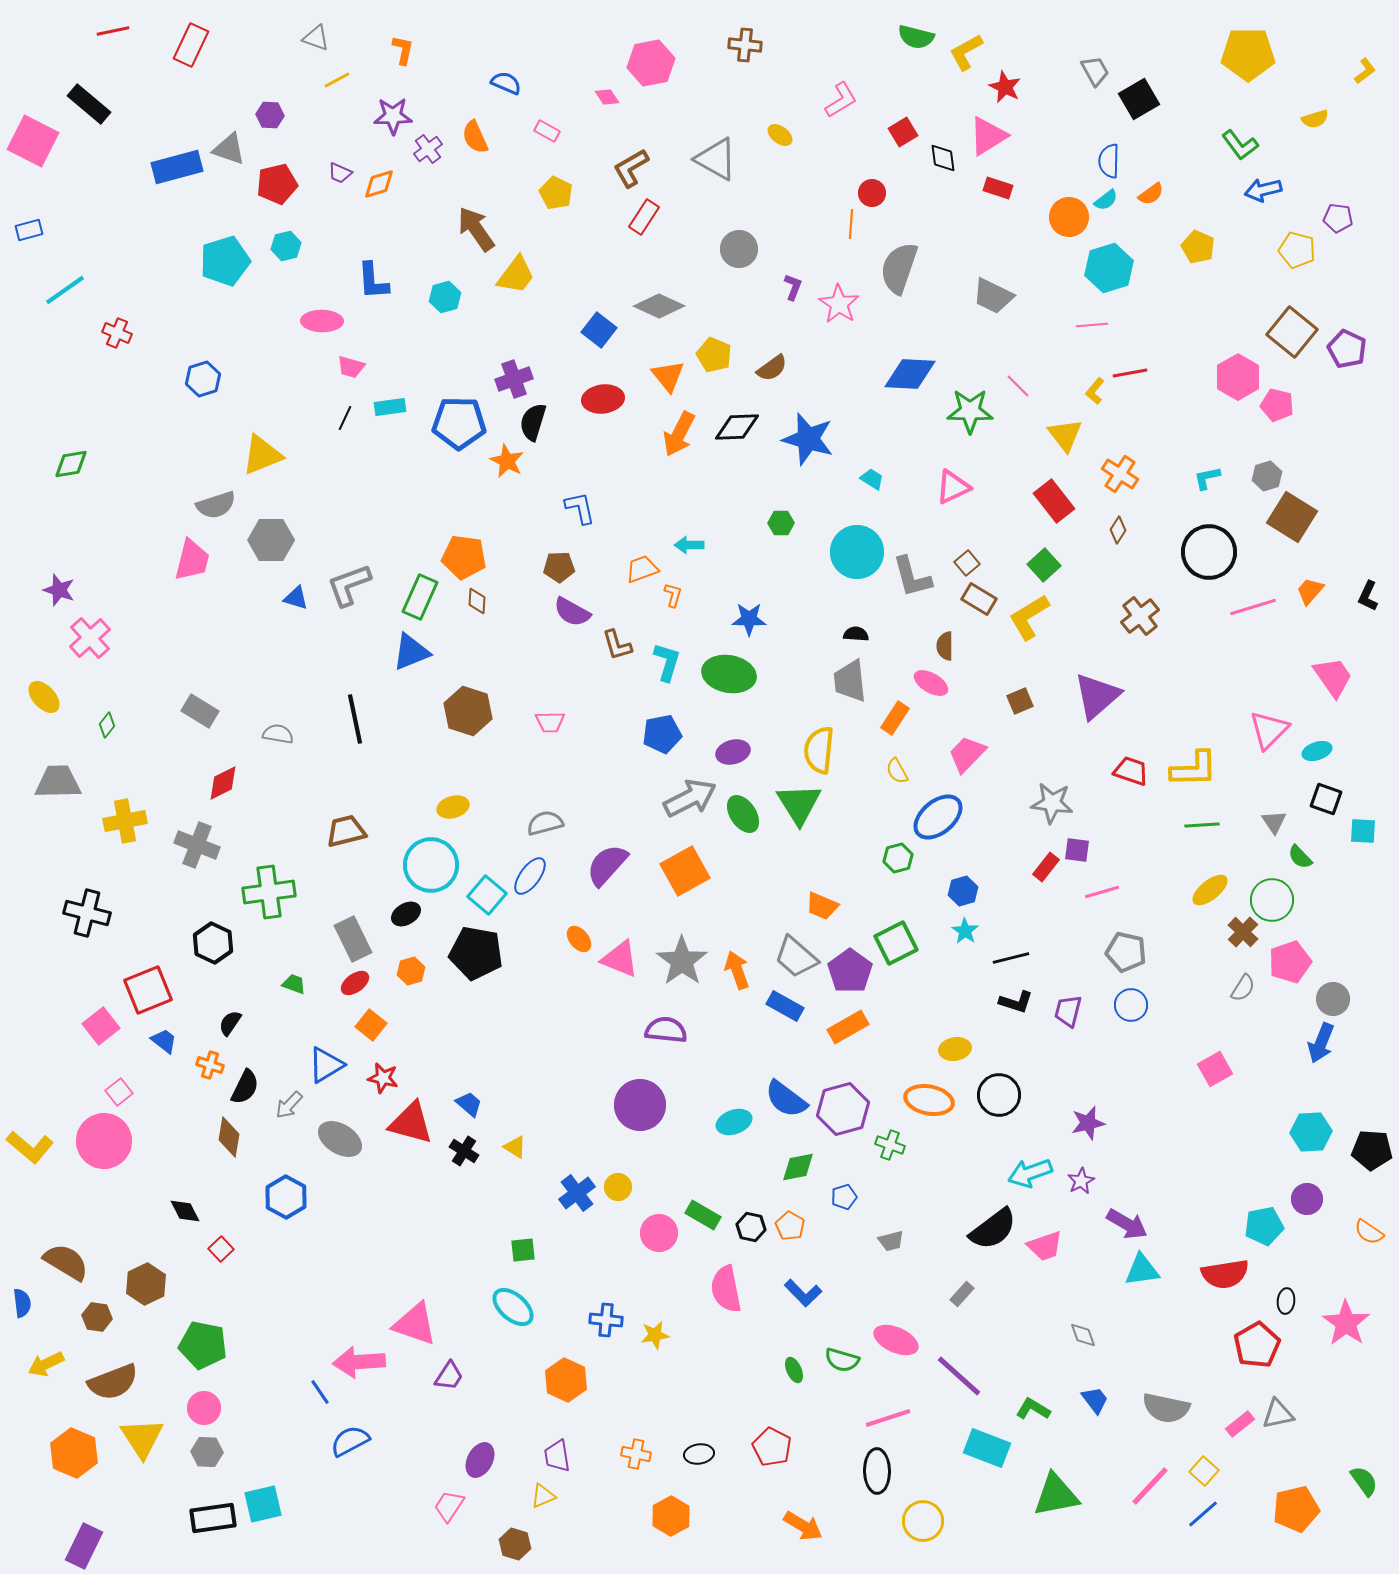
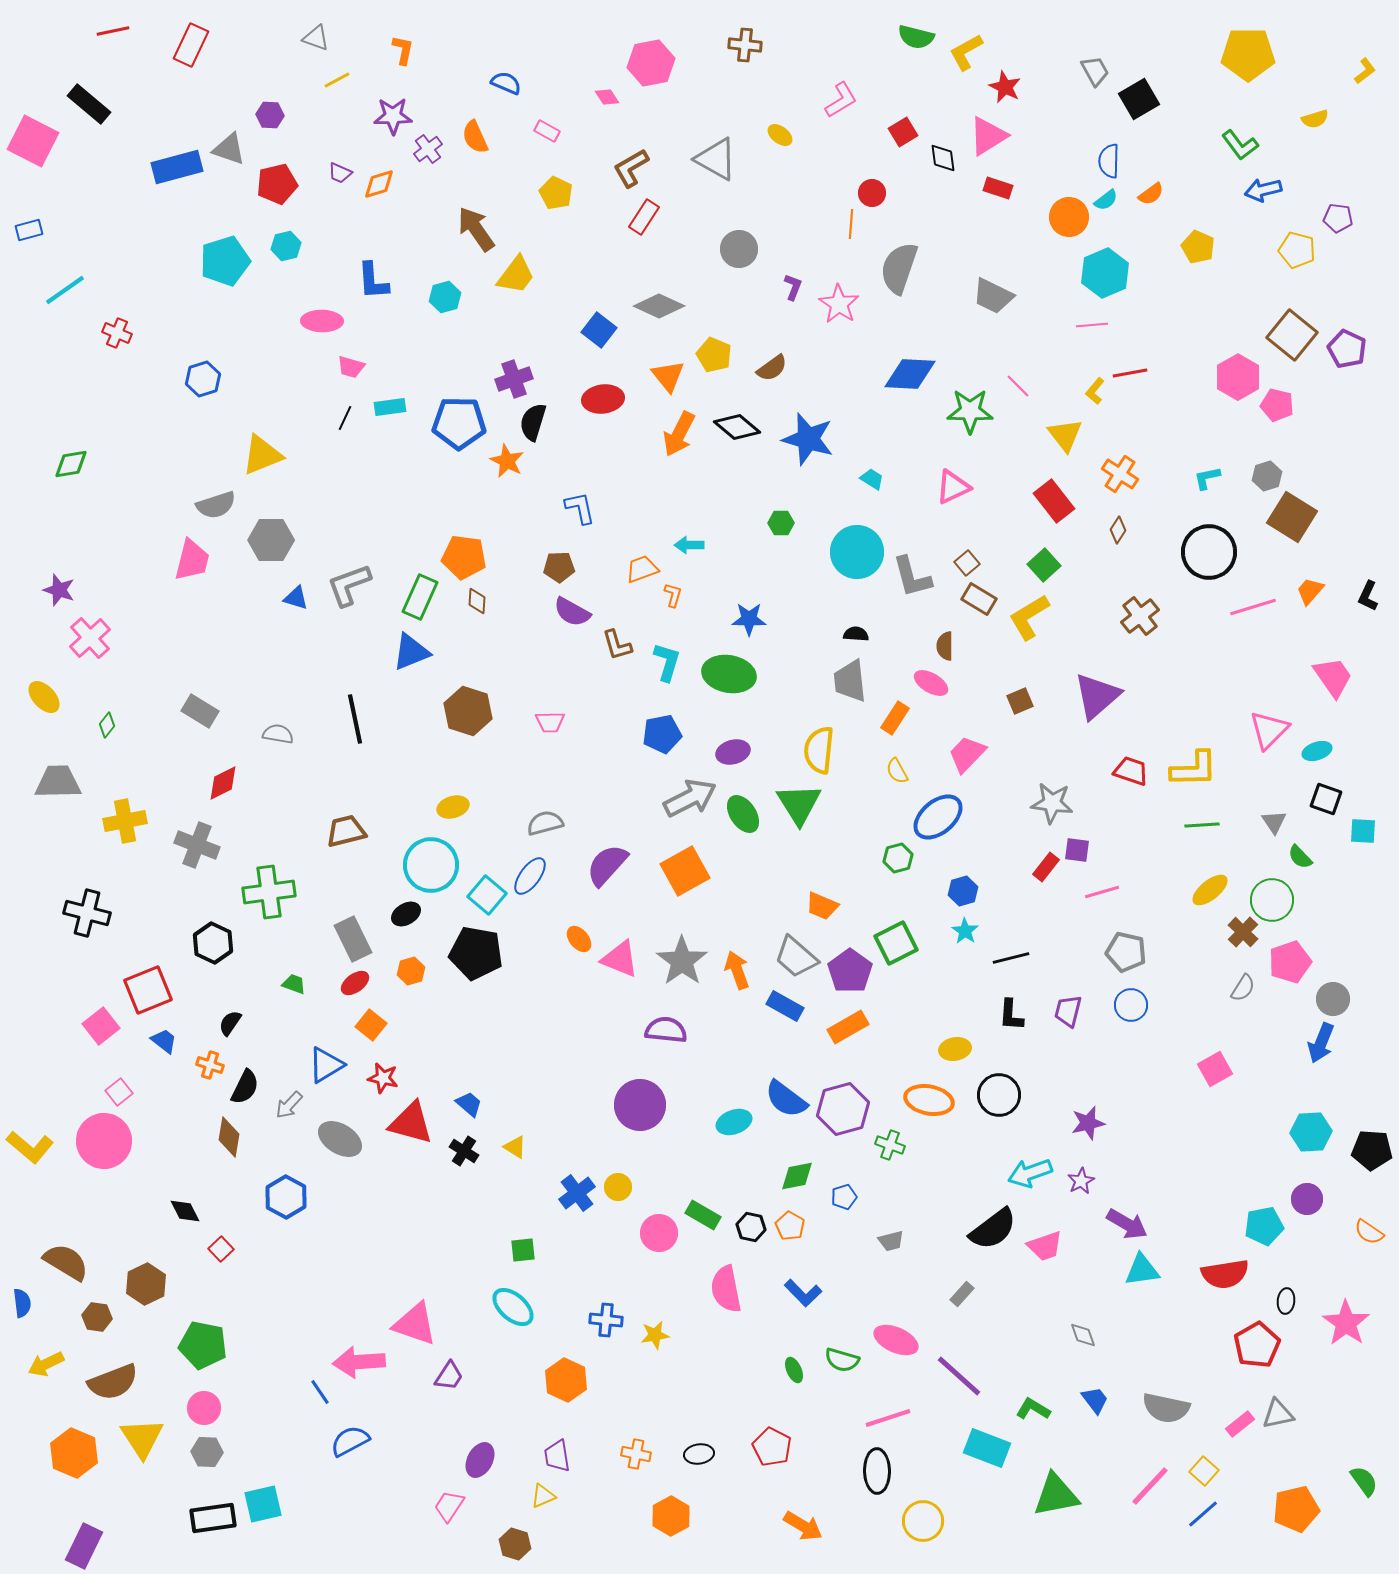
cyan hexagon at (1109, 268): moved 4 px left, 5 px down; rotated 6 degrees counterclockwise
brown square at (1292, 332): moved 3 px down
black diamond at (737, 427): rotated 42 degrees clockwise
black L-shape at (1016, 1002): moved 5 px left, 13 px down; rotated 76 degrees clockwise
green diamond at (798, 1167): moved 1 px left, 9 px down
